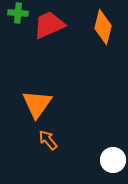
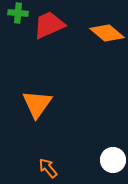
orange diamond: moved 4 px right, 6 px down; rotated 64 degrees counterclockwise
orange arrow: moved 28 px down
